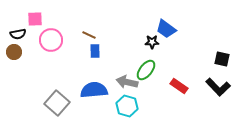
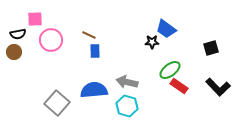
black square: moved 11 px left, 11 px up; rotated 28 degrees counterclockwise
green ellipse: moved 24 px right; rotated 15 degrees clockwise
